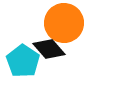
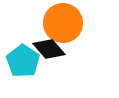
orange circle: moved 1 px left
